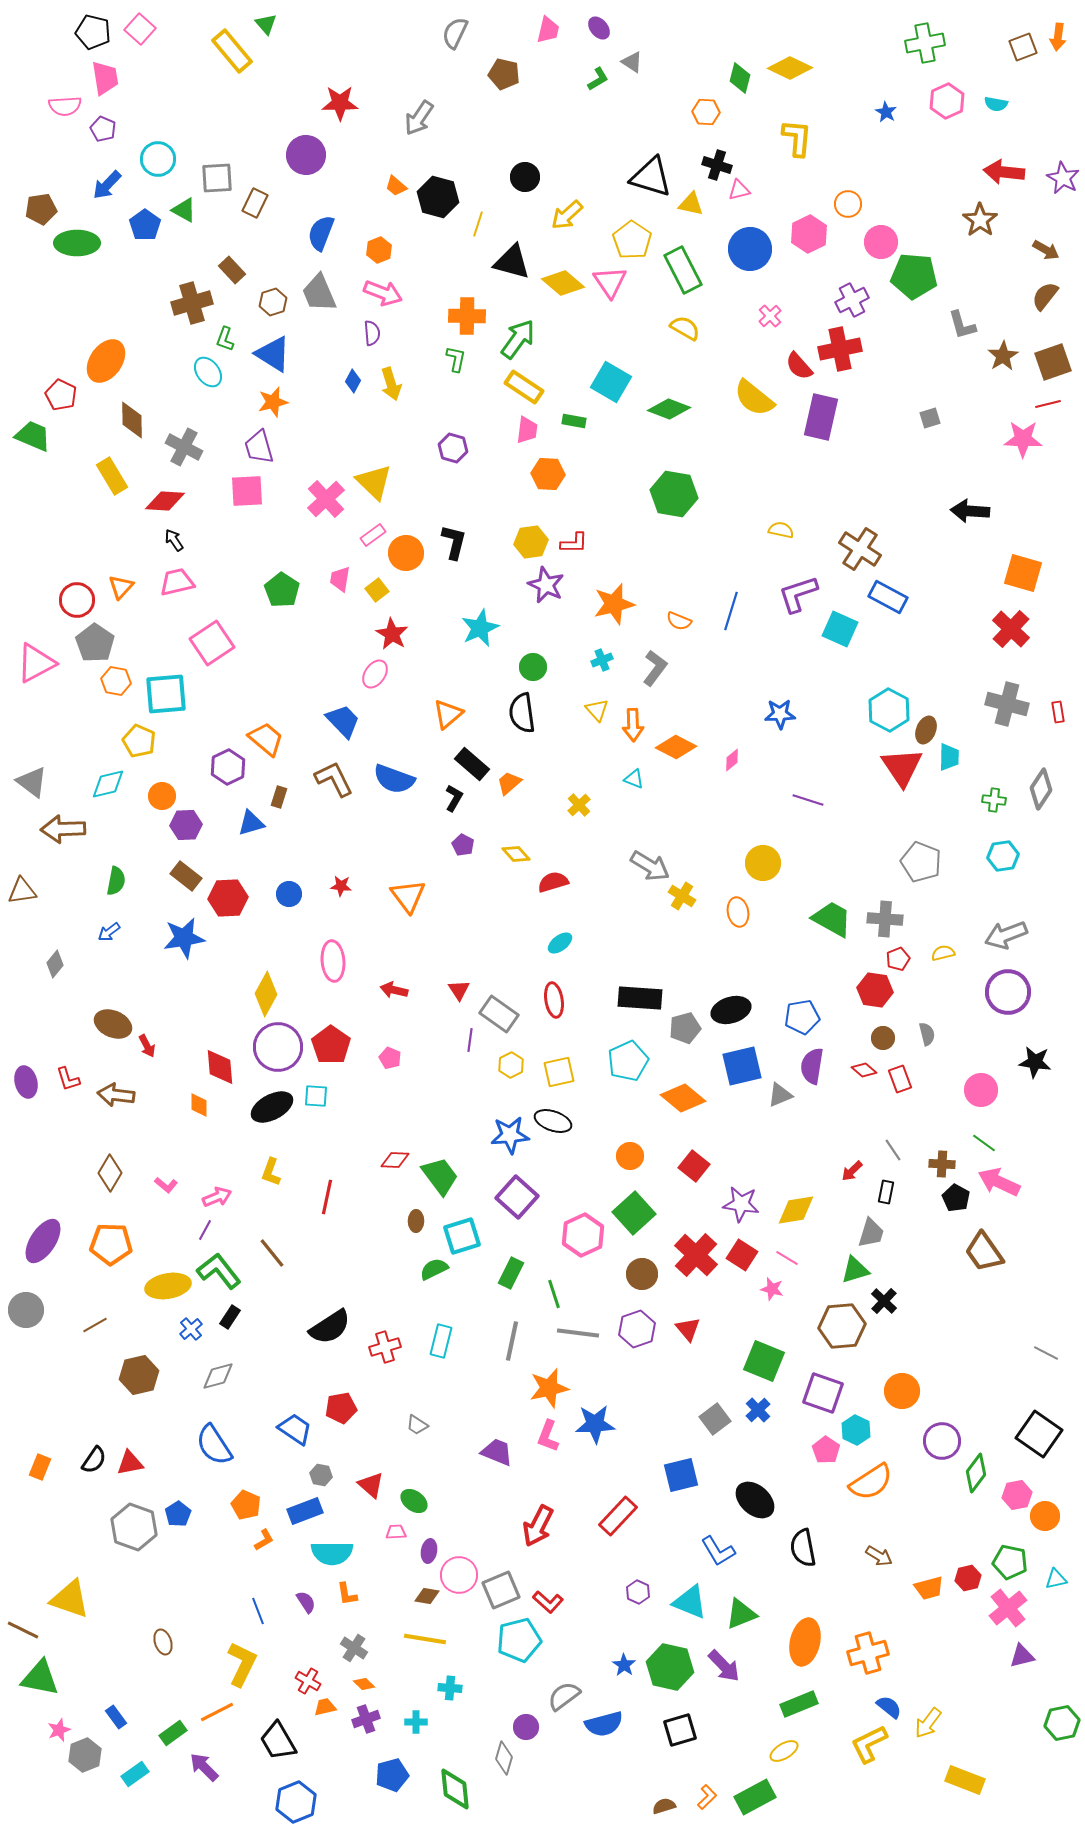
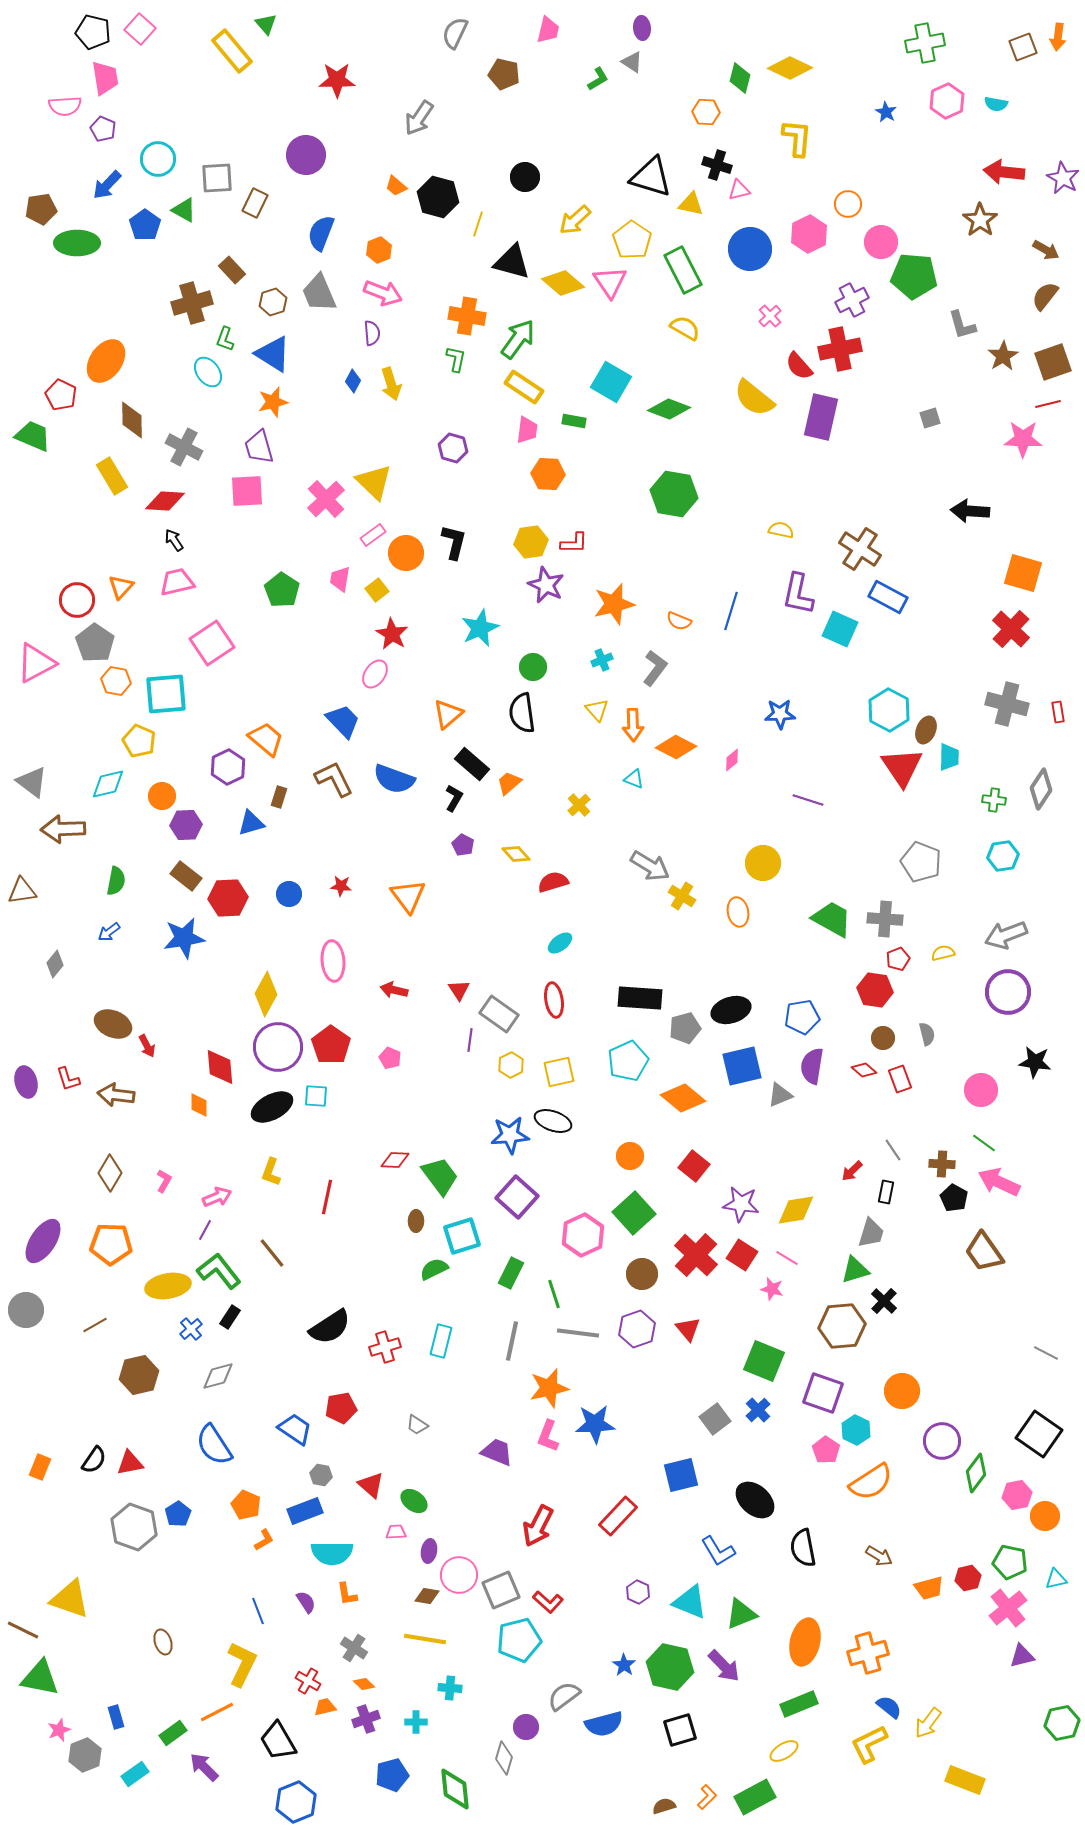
purple ellipse at (599, 28): moved 43 px right; rotated 35 degrees clockwise
red star at (340, 103): moved 3 px left, 23 px up
yellow arrow at (567, 215): moved 8 px right, 5 px down
orange cross at (467, 316): rotated 9 degrees clockwise
purple L-shape at (798, 594): rotated 60 degrees counterclockwise
pink L-shape at (166, 1185): moved 2 px left, 4 px up; rotated 100 degrees counterclockwise
black pentagon at (956, 1198): moved 2 px left
blue rectangle at (116, 1717): rotated 20 degrees clockwise
